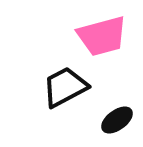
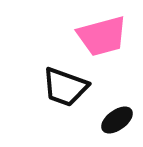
black trapezoid: rotated 132 degrees counterclockwise
